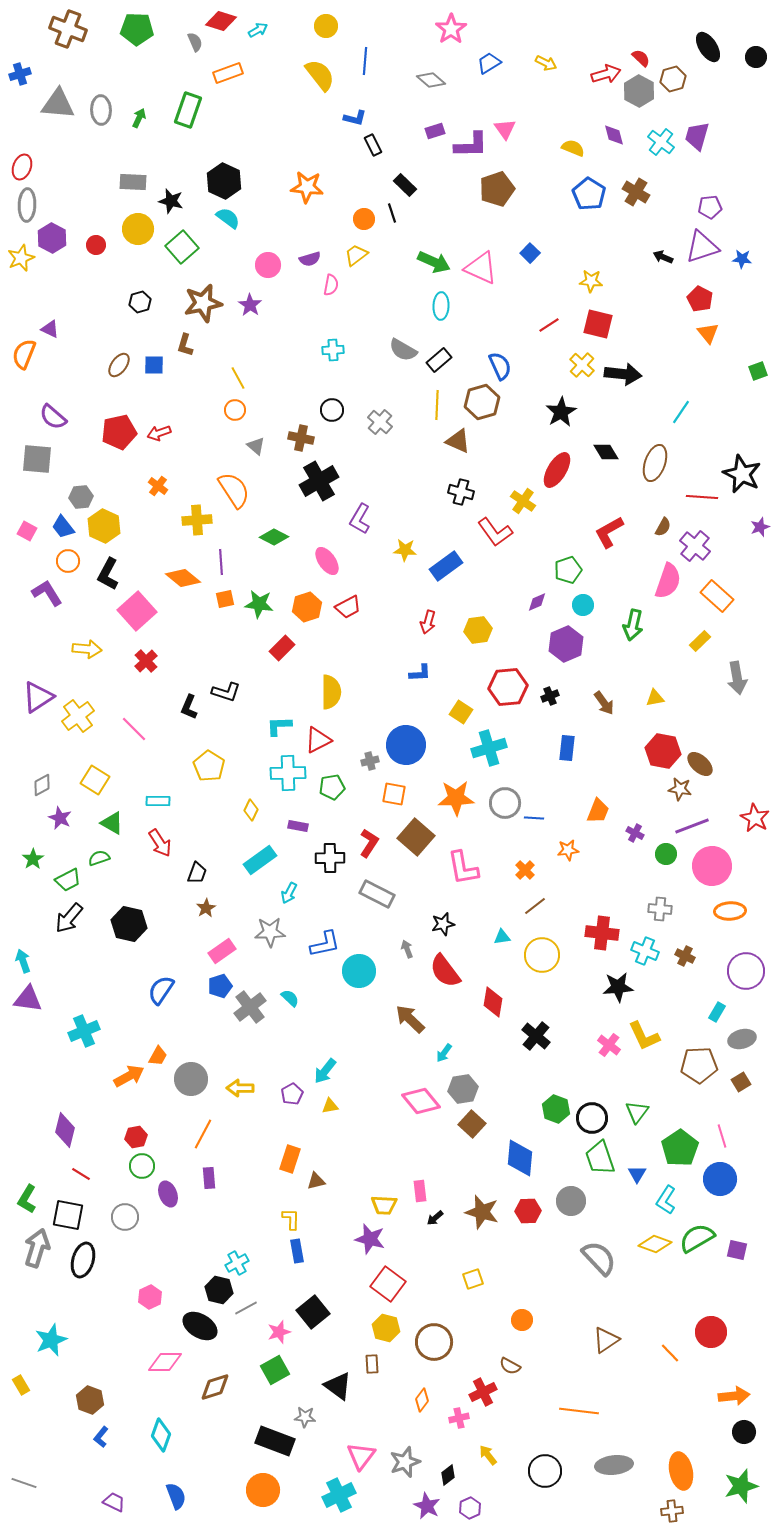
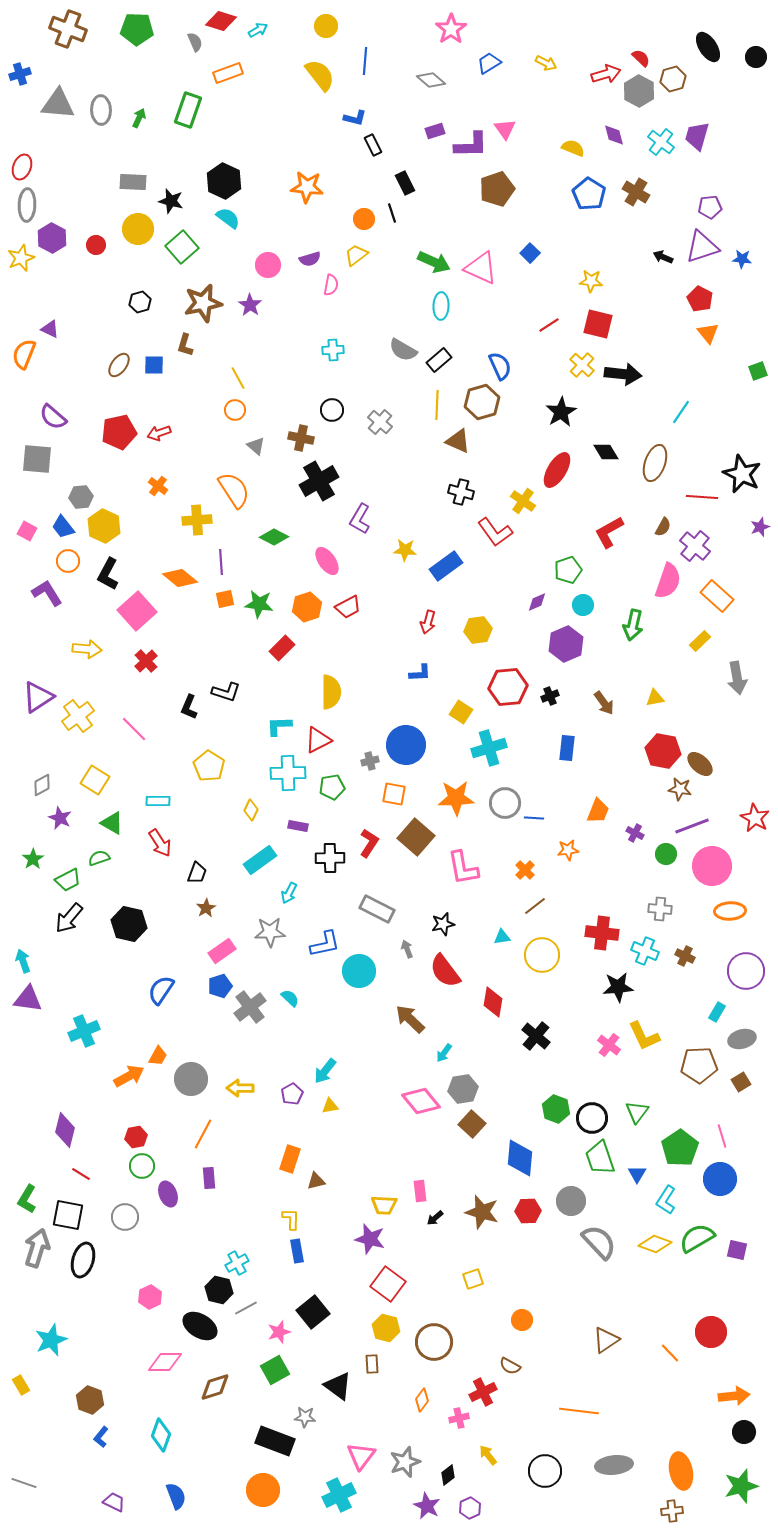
black rectangle at (405, 185): moved 2 px up; rotated 20 degrees clockwise
orange diamond at (183, 578): moved 3 px left
gray rectangle at (377, 894): moved 15 px down
gray semicircle at (599, 1258): moved 16 px up
